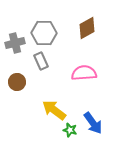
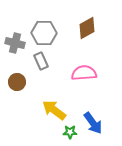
gray cross: rotated 30 degrees clockwise
green star: moved 2 px down; rotated 16 degrees counterclockwise
